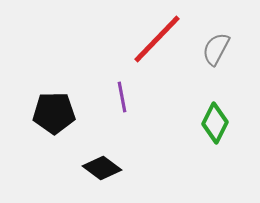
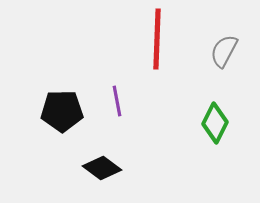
red line: rotated 42 degrees counterclockwise
gray semicircle: moved 8 px right, 2 px down
purple line: moved 5 px left, 4 px down
black pentagon: moved 8 px right, 2 px up
